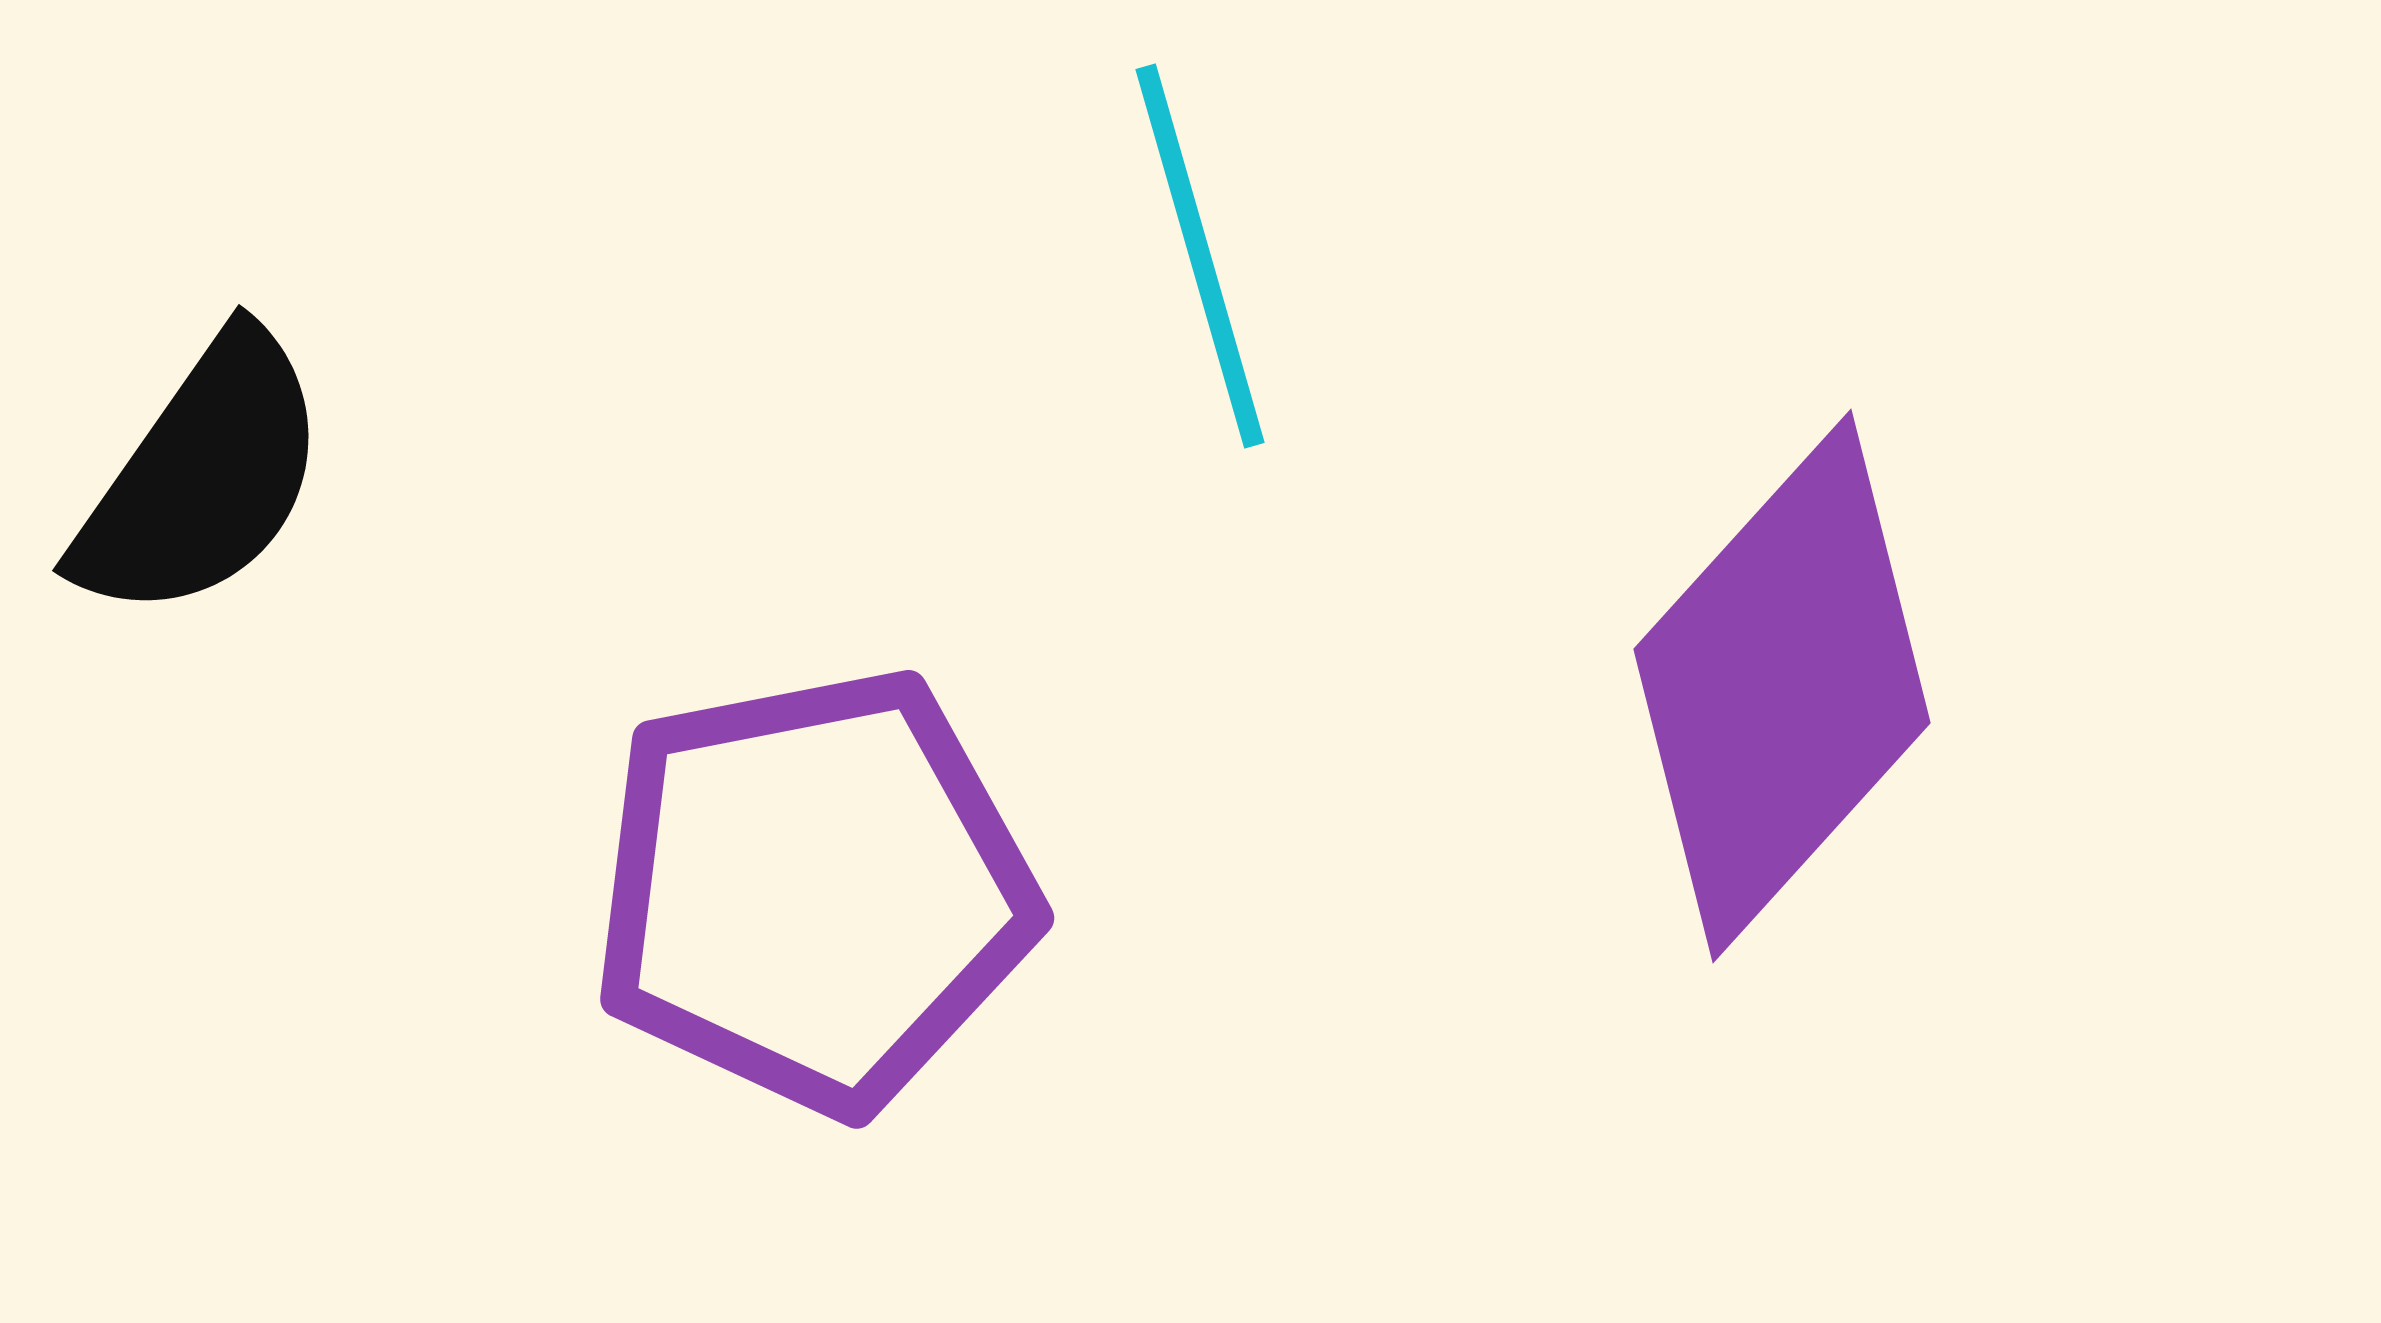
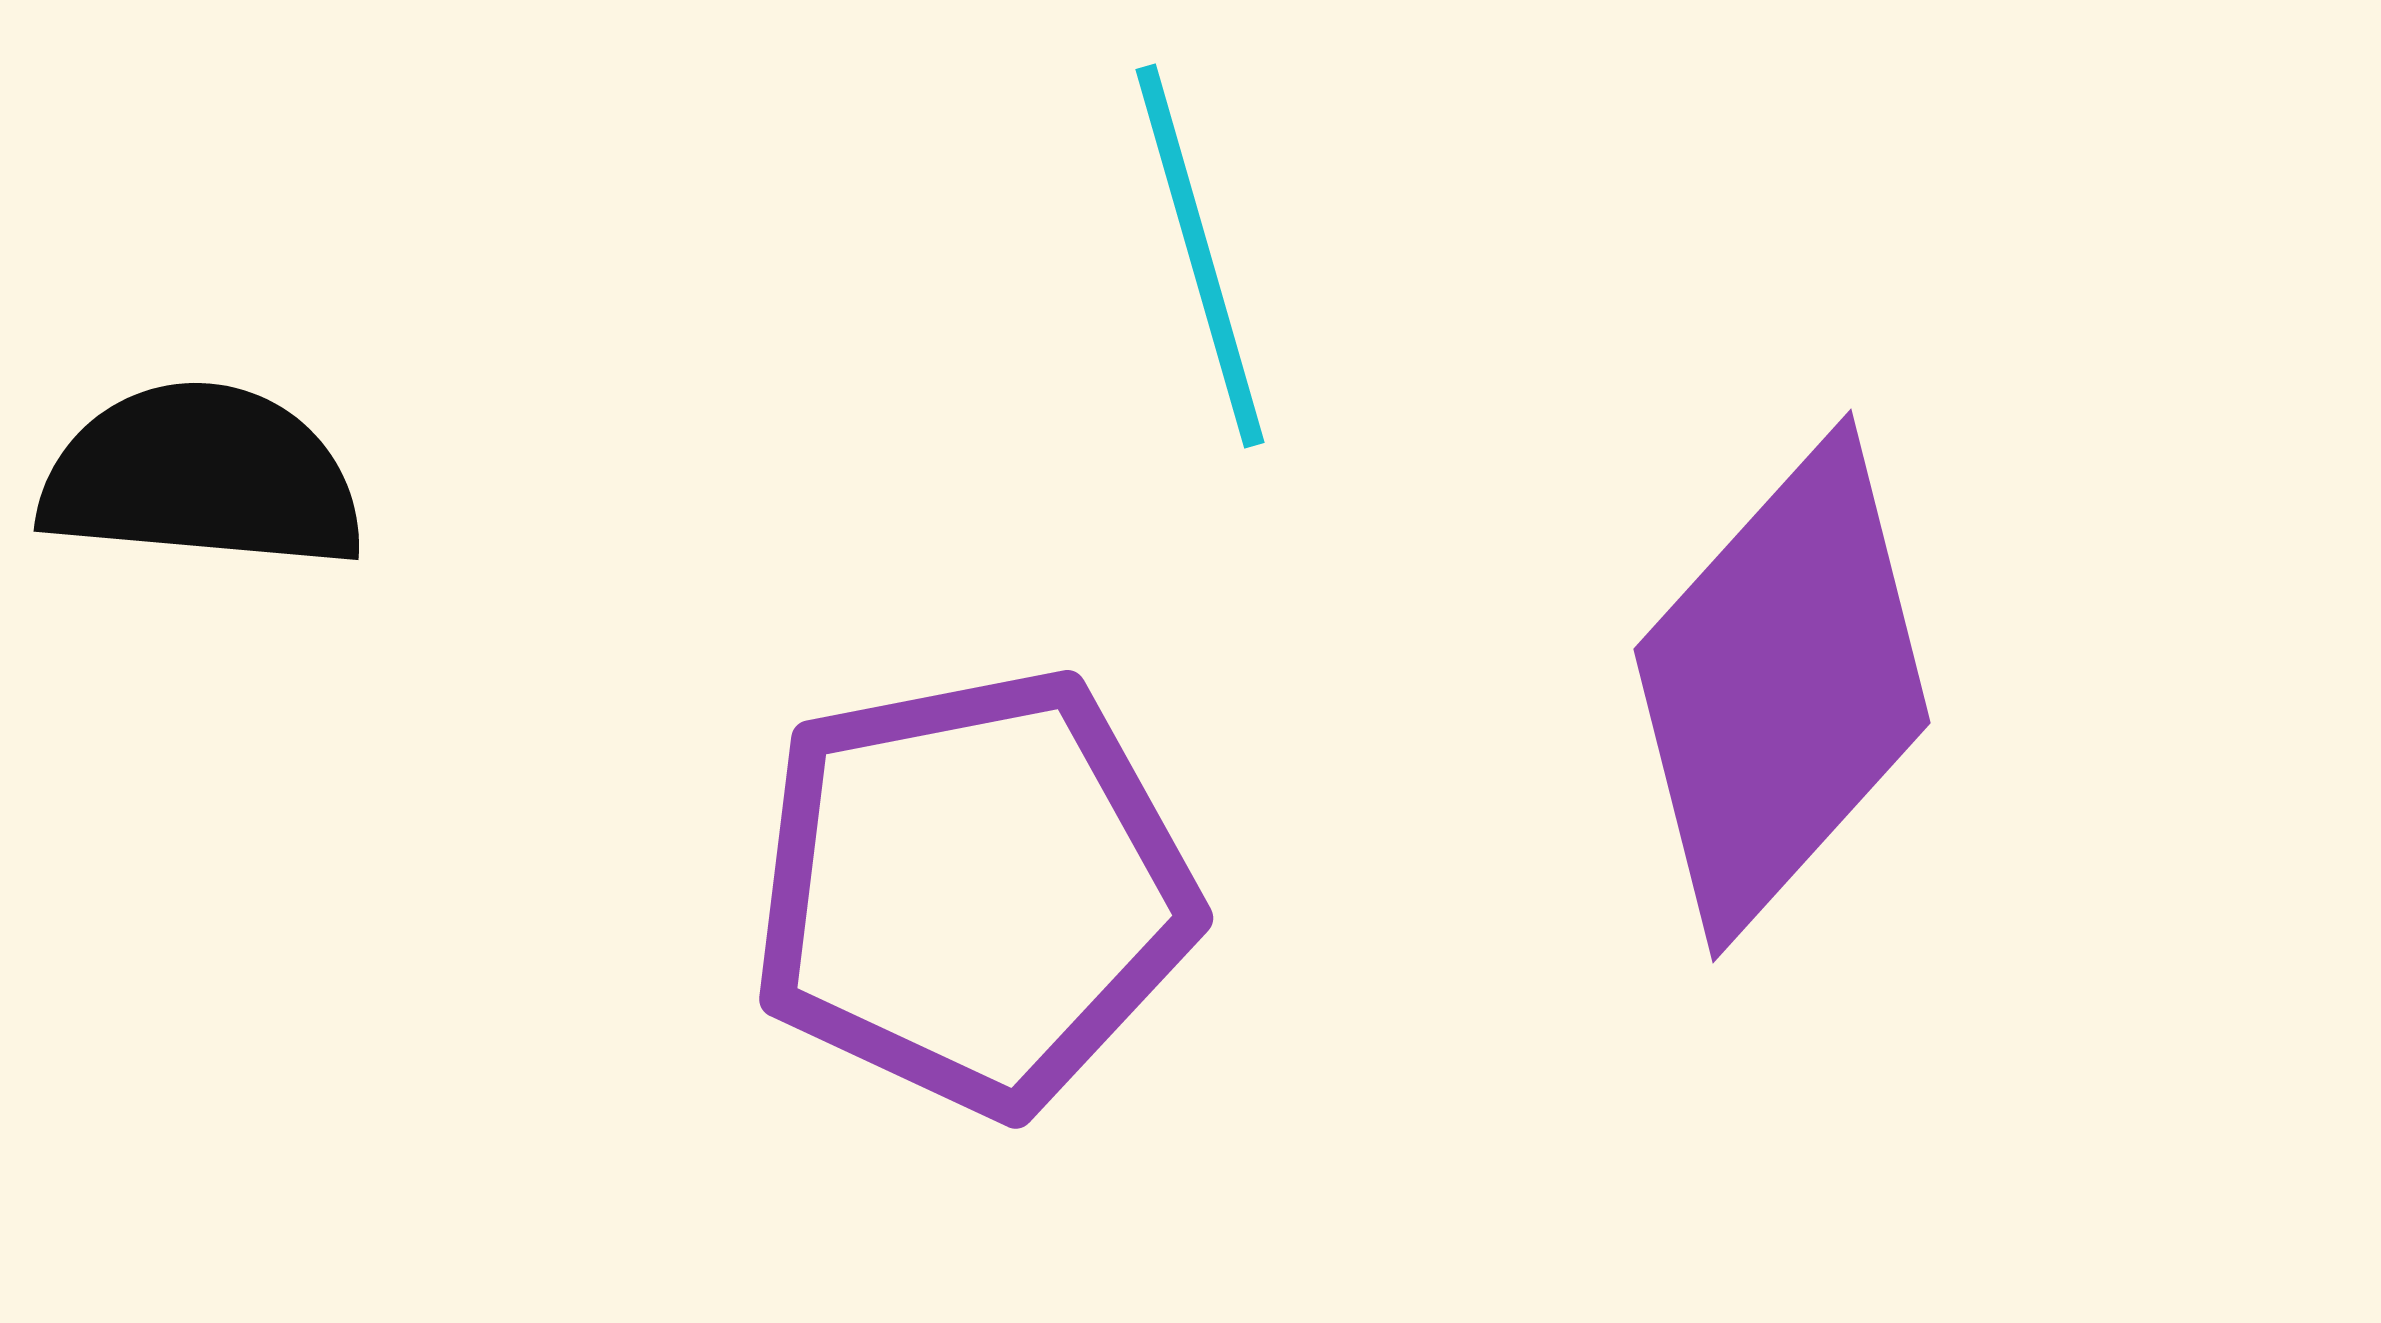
black semicircle: rotated 120 degrees counterclockwise
purple pentagon: moved 159 px right
